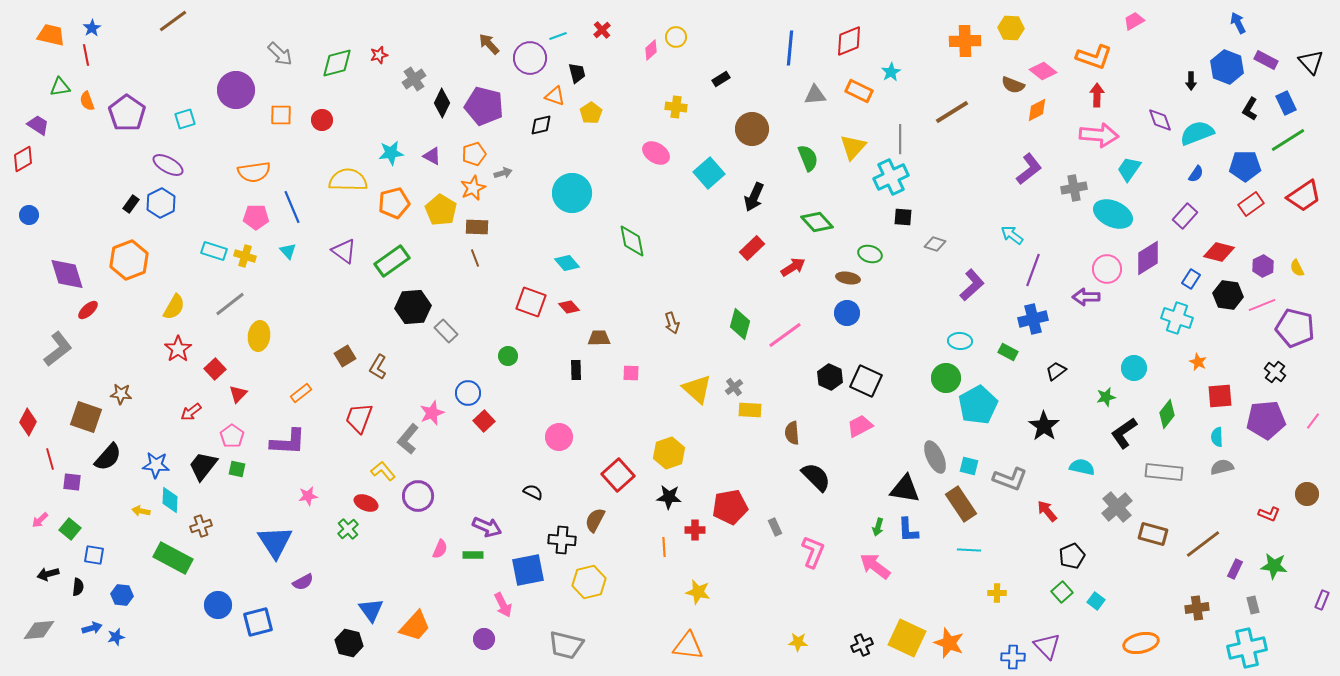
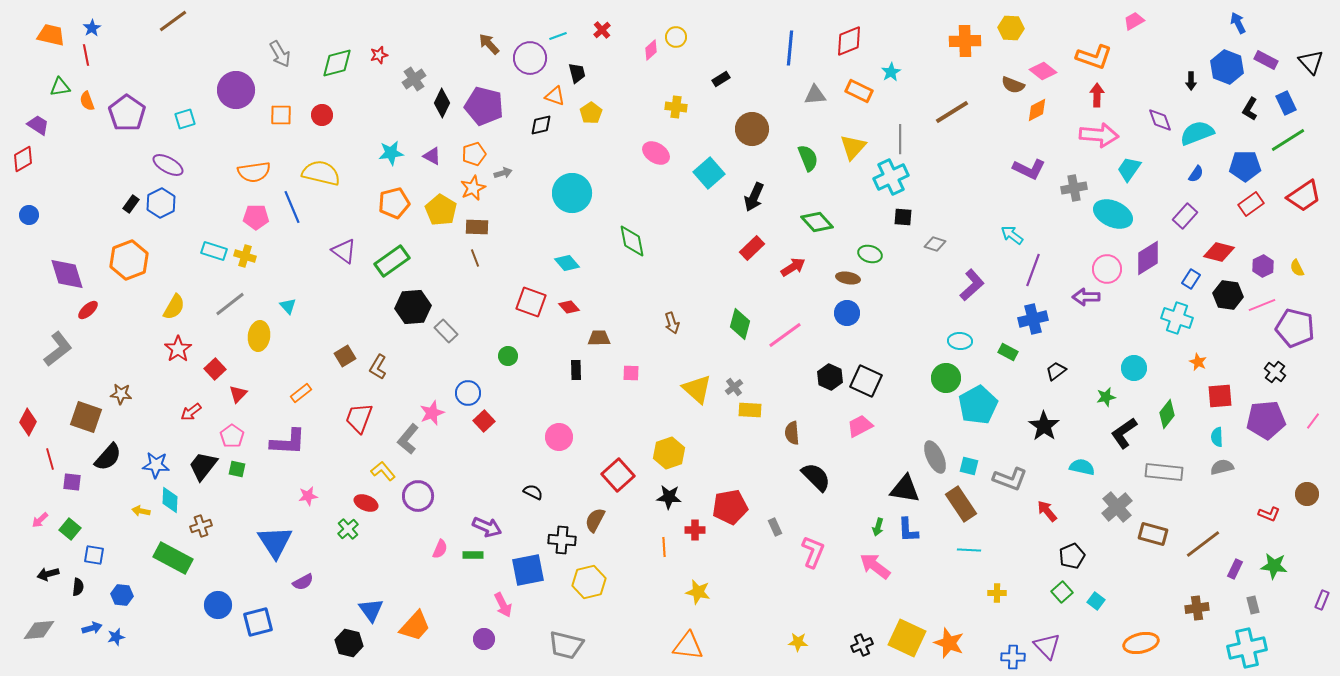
gray arrow at (280, 54): rotated 16 degrees clockwise
red circle at (322, 120): moved 5 px up
purple L-shape at (1029, 169): rotated 64 degrees clockwise
yellow semicircle at (348, 180): moved 27 px left, 7 px up; rotated 12 degrees clockwise
cyan triangle at (288, 251): moved 55 px down
